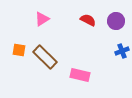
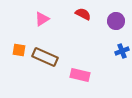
red semicircle: moved 5 px left, 6 px up
brown rectangle: rotated 20 degrees counterclockwise
